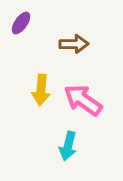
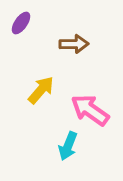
yellow arrow: rotated 144 degrees counterclockwise
pink arrow: moved 7 px right, 10 px down
cyan arrow: rotated 8 degrees clockwise
